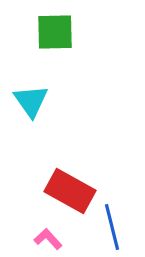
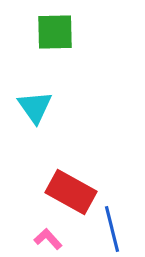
cyan triangle: moved 4 px right, 6 px down
red rectangle: moved 1 px right, 1 px down
blue line: moved 2 px down
